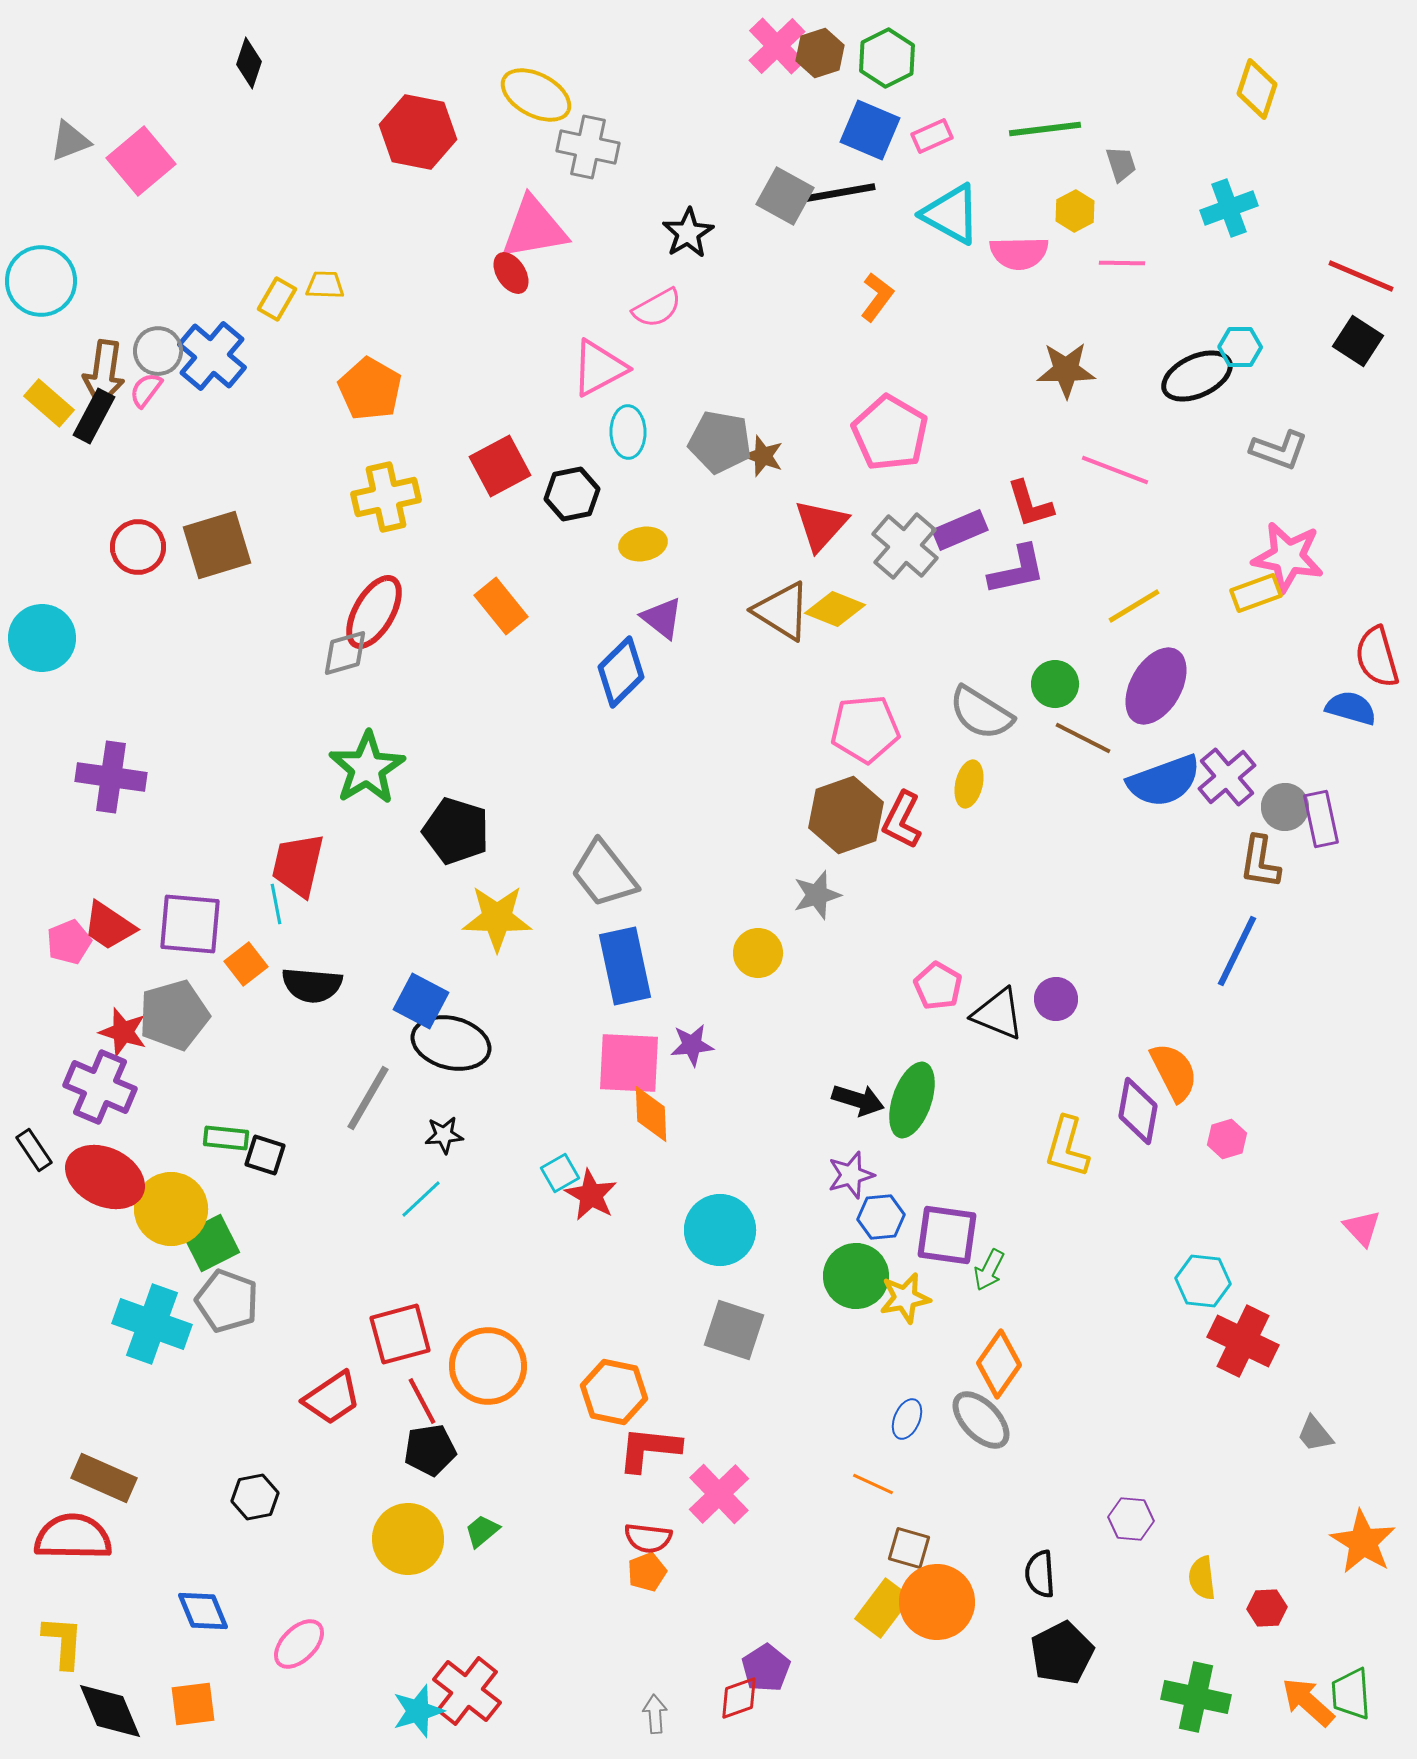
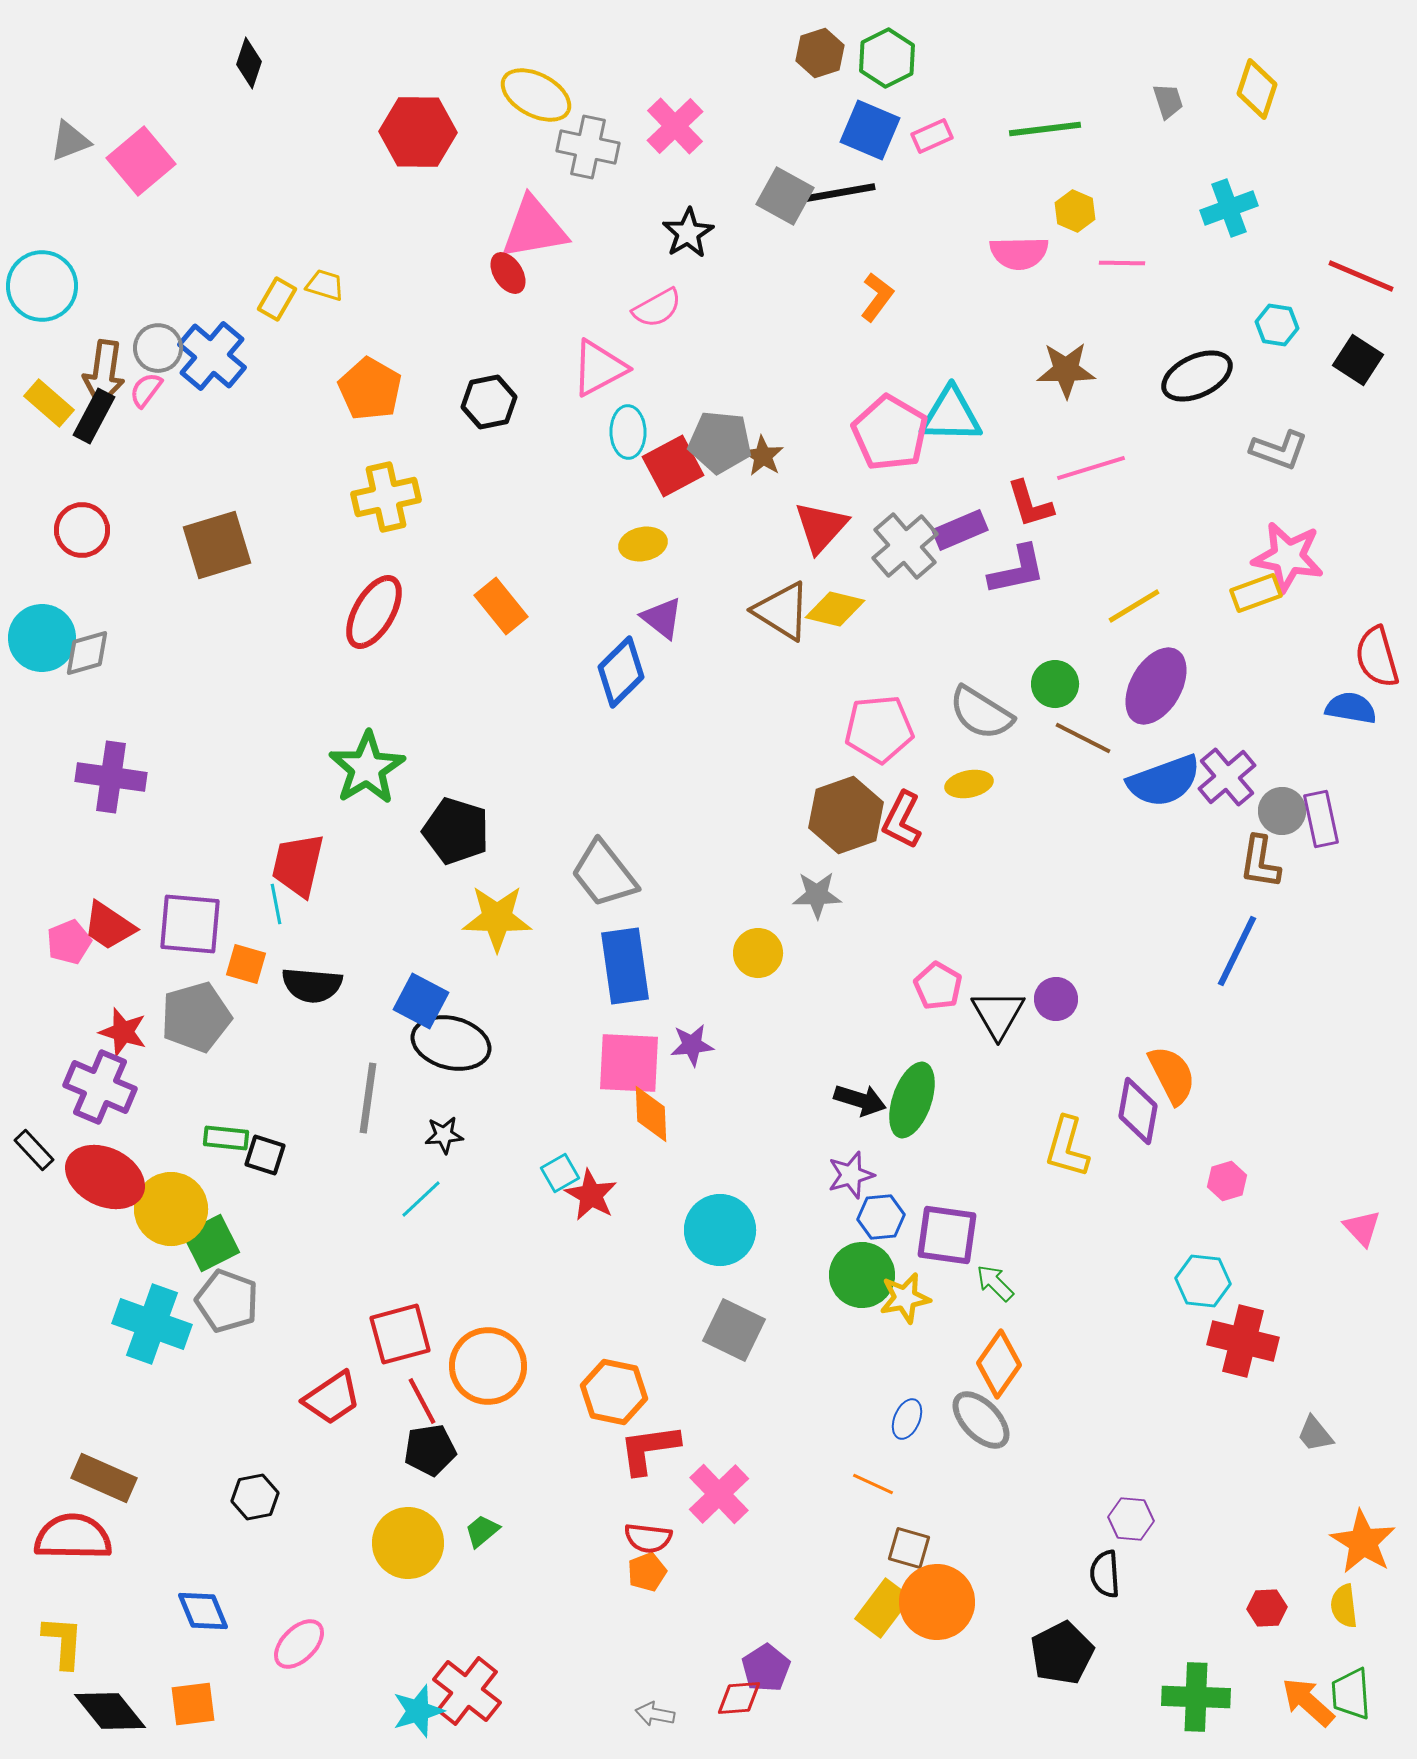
pink cross at (777, 46): moved 102 px left, 80 px down
red hexagon at (418, 132): rotated 10 degrees counterclockwise
gray trapezoid at (1121, 164): moved 47 px right, 63 px up
yellow hexagon at (1075, 211): rotated 9 degrees counterclockwise
cyan triangle at (951, 214): moved 201 px down; rotated 28 degrees counterclockwise
red ellipse at (511, 273): moved 3 px left
cyan circle at (41, 281): moved 1 px right, 5 px down
yellow trapezoid at (325, 285): rotated 15 degrees clockwise
black square at (1358, 341): moved 19 px down
cyan hexagon at (1240, 347): moved 37 px right, 22 px up; rotated 9 degrees clockwise
gray circle at (158, 351): moved 3 px up
gray pentagon at (720, 442): rotated 4 degrees counterclockwise
brown star at (763, 456): rotated 12 degrees clockwise
red square at (500, 466): moved 173 px right
pink line at (1115, 470): moved 24 px left, 2 px up; rotated 38 degrees counterclockwise
black hexagon at (572, 494): moved 83 px left, 92 px up
red triangle at (821, 525): moved 2 px down
gray cross at (905, 546): rotated 8 degrees clockwise
red circle at (138, 547): moved 56 px left, 17 px up
yellow diamond at (835, 609): rotated 8 degrees counterclockwise
gray diamond at (345, 653): moved 258 px left
blue semicircle at (1351, 708): rotated 6 degrees counterclockwise
pink pentagon at (865, 729): moved 14 px right
yellow ellipse at (969, 784): rotated 66 degrees clockwise
gray circle at (1285, 807): moved 3 px left, 4 px down
gray star at (817, 895): rotated 15 degrees clockwise
orange square at (246, 964): rotated 36 degrees counterclockwise
blue rectangle at (625, 966): rotated 4 degrees clockwise
black triangle at (998, 1014): rotated 38 degrees clockwise
gray pentagon at (174, 1015): moved 22 px right, 2 px down
orange semicircle at (1174, 1072): moved 2 px left, 3 px down
gray line at (368, 1098): rotated 22 degrees counterclockwise
black arrow at (858, 1100): moved 2 px right
pink hexagon at (1227, 1139): moved 42 px down
black rectangle at (34, 1150): rotated 9 degrees counterclockwise
green arrow at (989, 1270): moved 6 px right, 13 px down; rotated 108 degrees clockwise
green circle at (856, 1276): moved 6 px right, 1 px up
gray square at (734, 1330): rotated 8 degrees clockwise
red cross at (1243, 1341): rotated 12 degrees counterclockwise
red L-shape at (649, 1449): rotated 14 degrees counterclockwise
yellow circle at (408, 1539): moved 4 px down
black semicircle at (1040, 1574): moved 65 px right
yellow semicircle at (1202, 1578): moved 142 px right, 28 px down
green cross at (1196, 1697): rotated 10 degrees counterclockwise
red diamond at (739, 1698): rotated 15 degrees clockwise
black diamond at (110, 1711): rotated 16 degrees counterclockwise
gray arrow at (655, 1714): rotated 75 degrees counterclockwise
